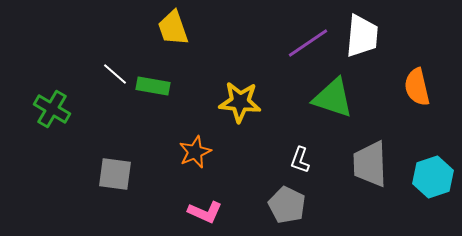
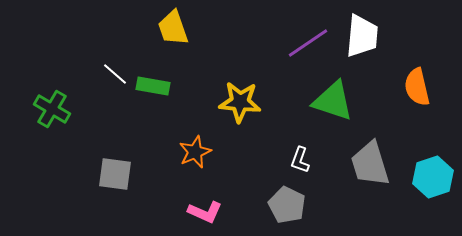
green triangle: moved 3 px down
gray trapezoid: rotated 15 degrees counterclockwise
